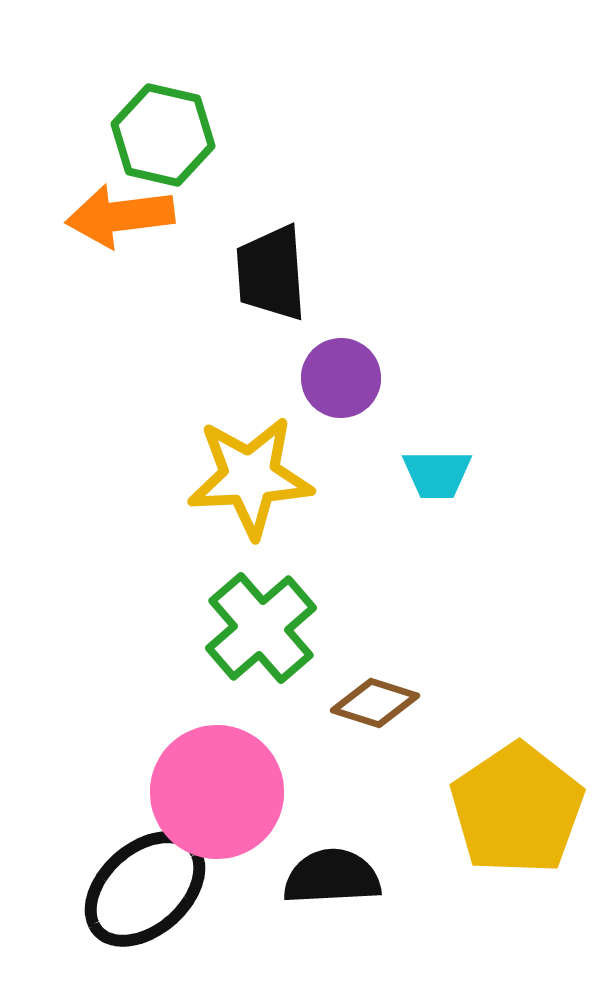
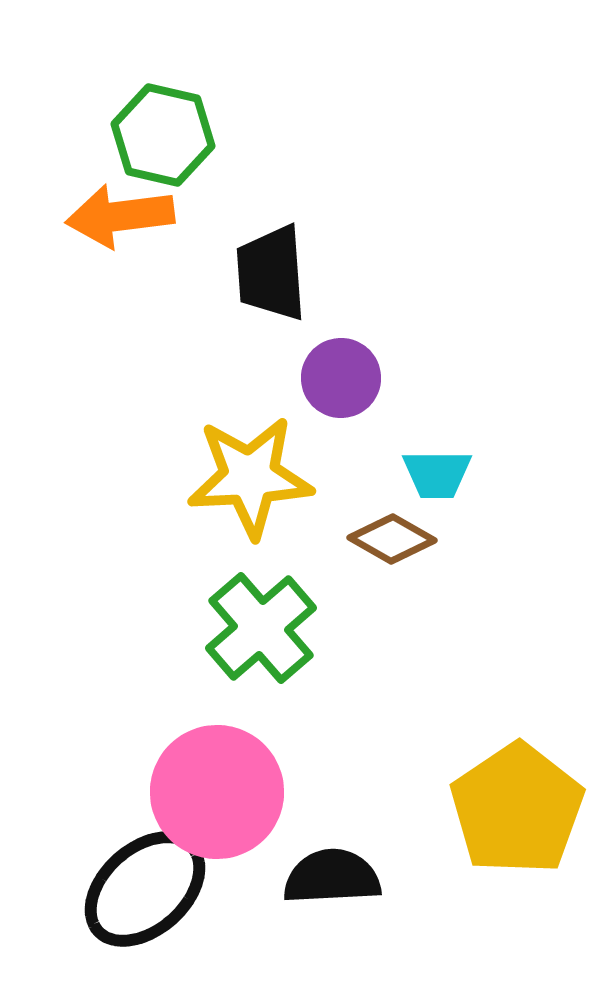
brown diamond: moved 17 px right, 164 px up; rotated 12 degrees clockwise
